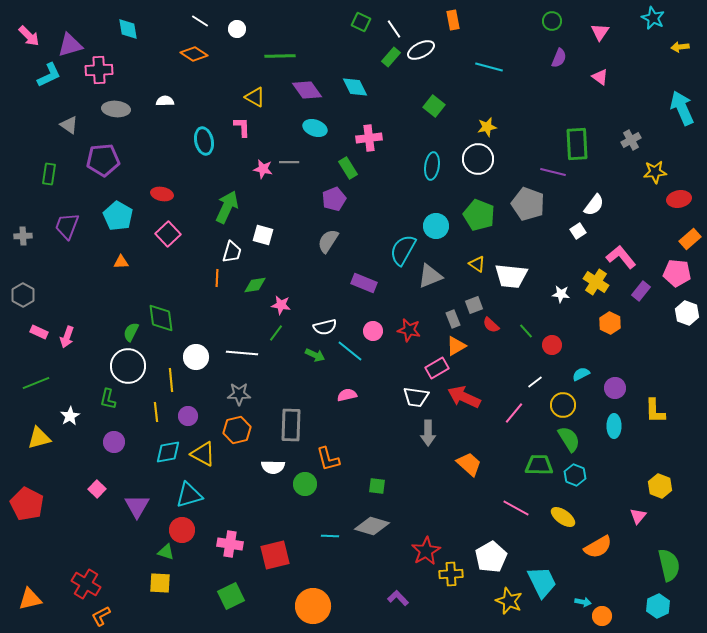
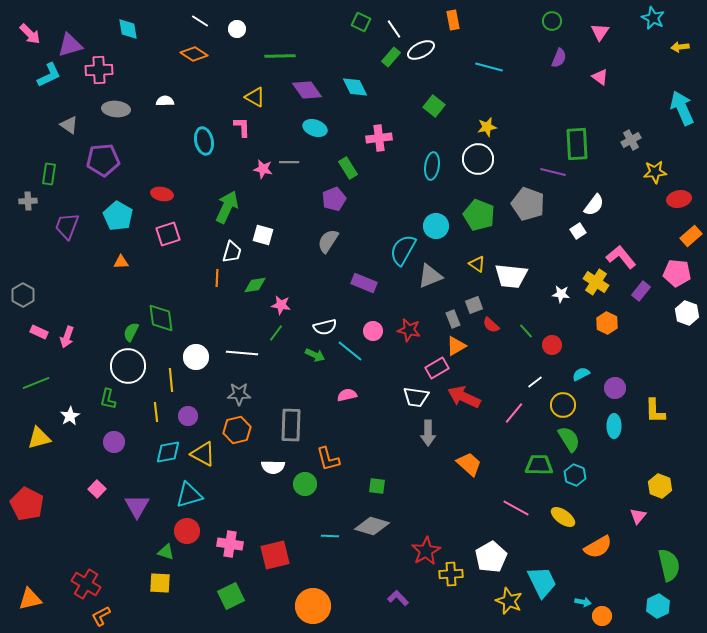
pink arrow at (29, 36): moved 1 px right, 2 px up
pink cross at (369, 138): moved 10 px right
pink square at (168, 234): rotated 25 degrees clockwise
gray cross at (23, 236): moved 5 px right, 35 px up
orange rectangle at (690, 239): moved 1 px right, 3 px up
orange hexagon at (610, 323): moved 3 px left
red circle at (182, 530): moved 5 px right, 1 px down
